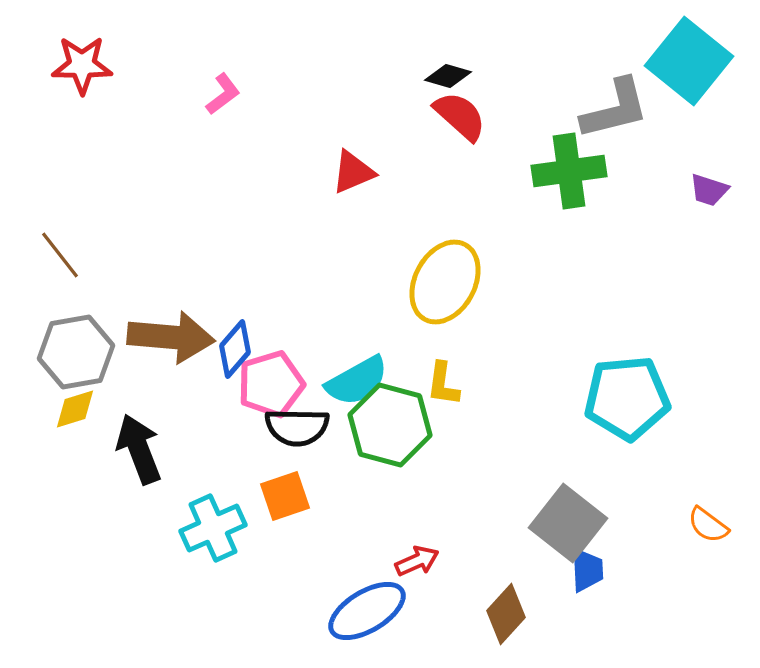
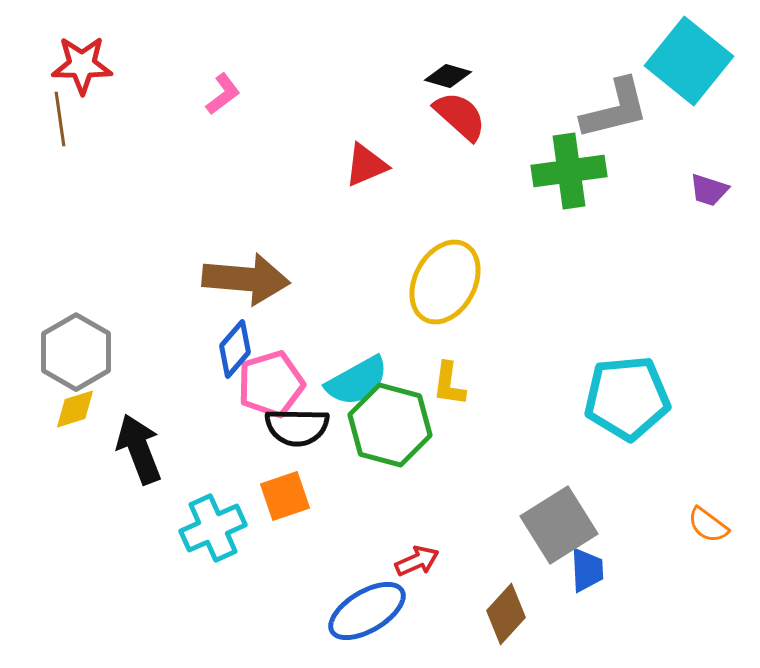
red triangle: moved 13 px right, 7 px up
brown line: moved 136 px up; rotated 30 degrees clockwise
brown arrow: moved 75 px right, 58 px up
gray hexagon: rotated 20 degrees counterclockwise
yellow L-shape: moved 6 px right
gray square: moved 9 px left, 2 px down; rotated 20 degrees clockwise
